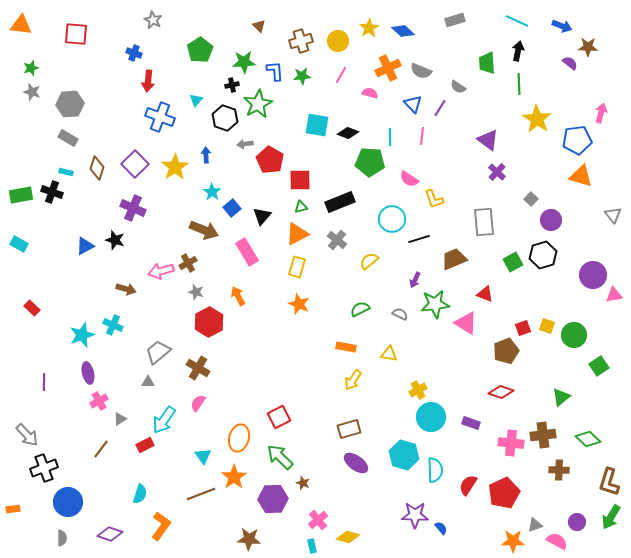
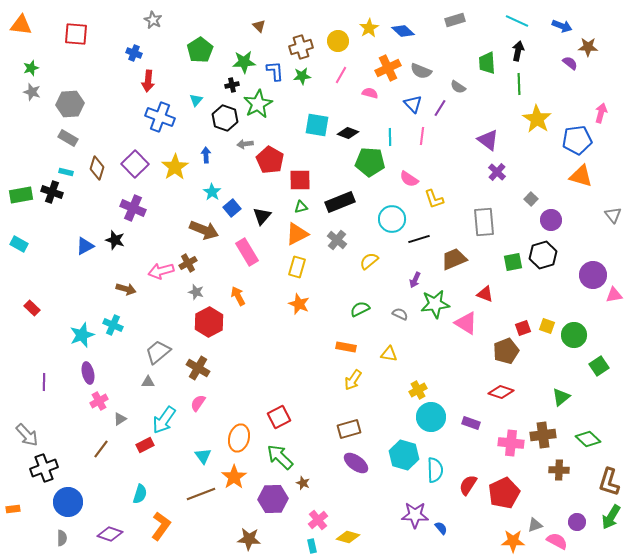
brown cross at (301, 41): moved 6 px down
green square at (513, 262): rotated 18 degrees clockwise
